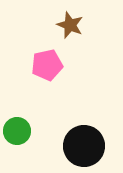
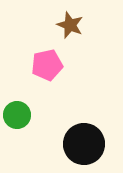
green circle: moved 16 px up
black circle: moved 2 px up
